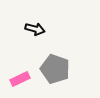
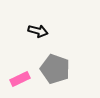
black arrow: moved 3 px right, 2 px down
